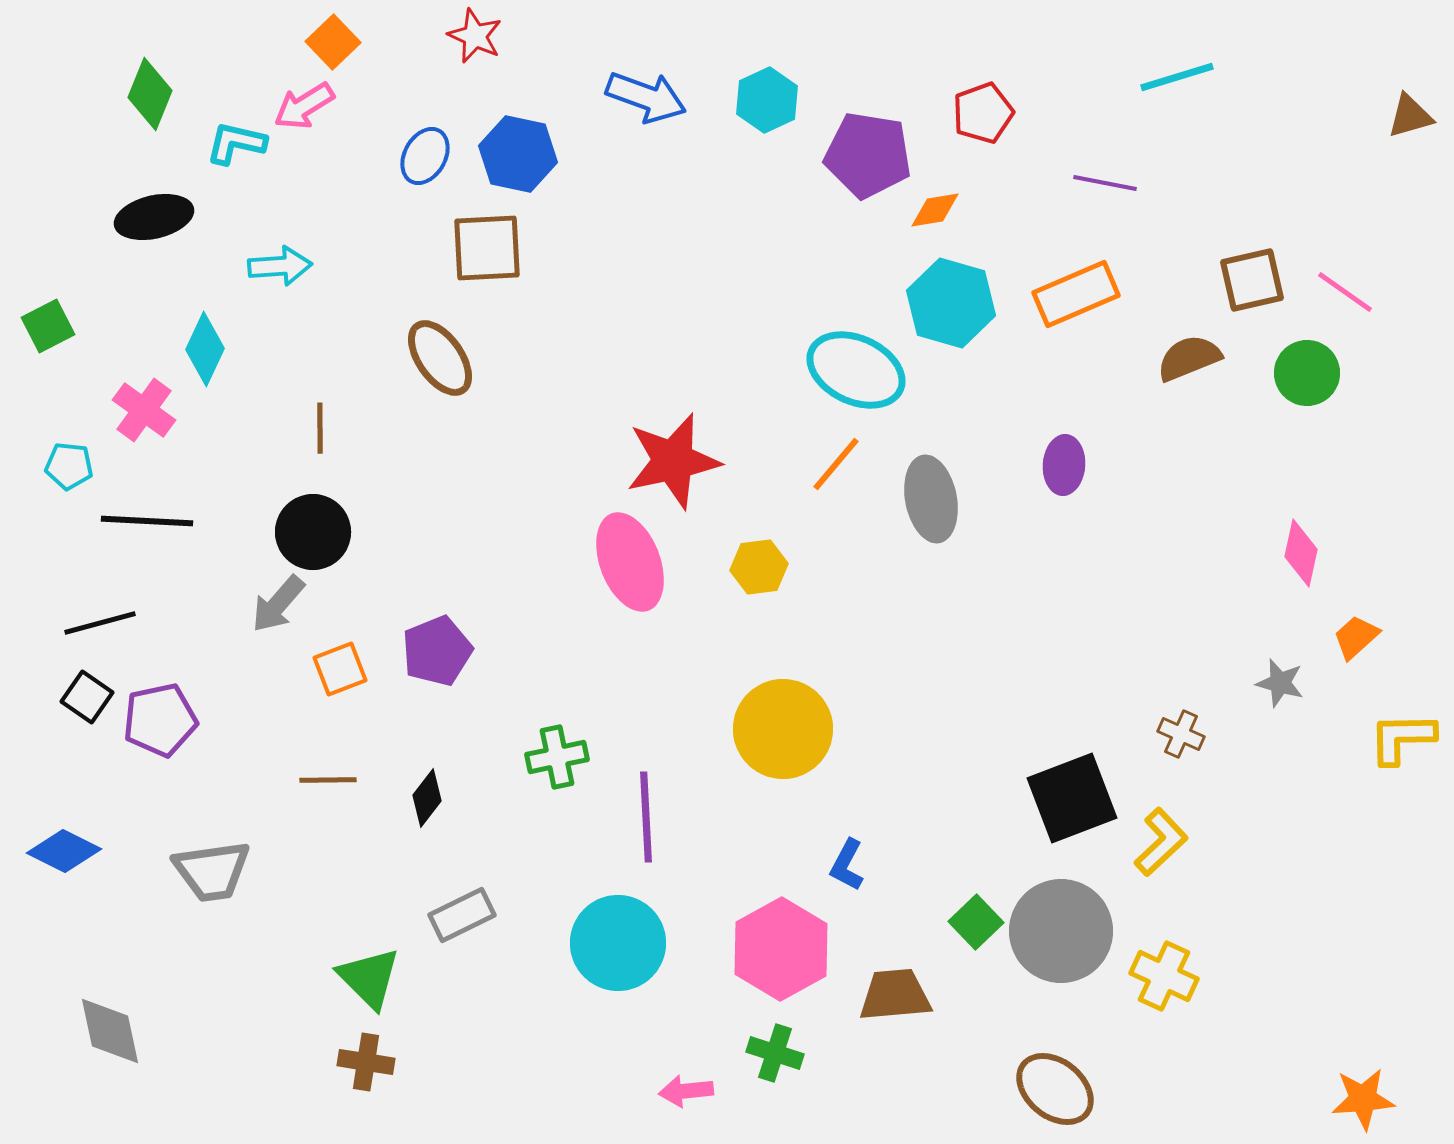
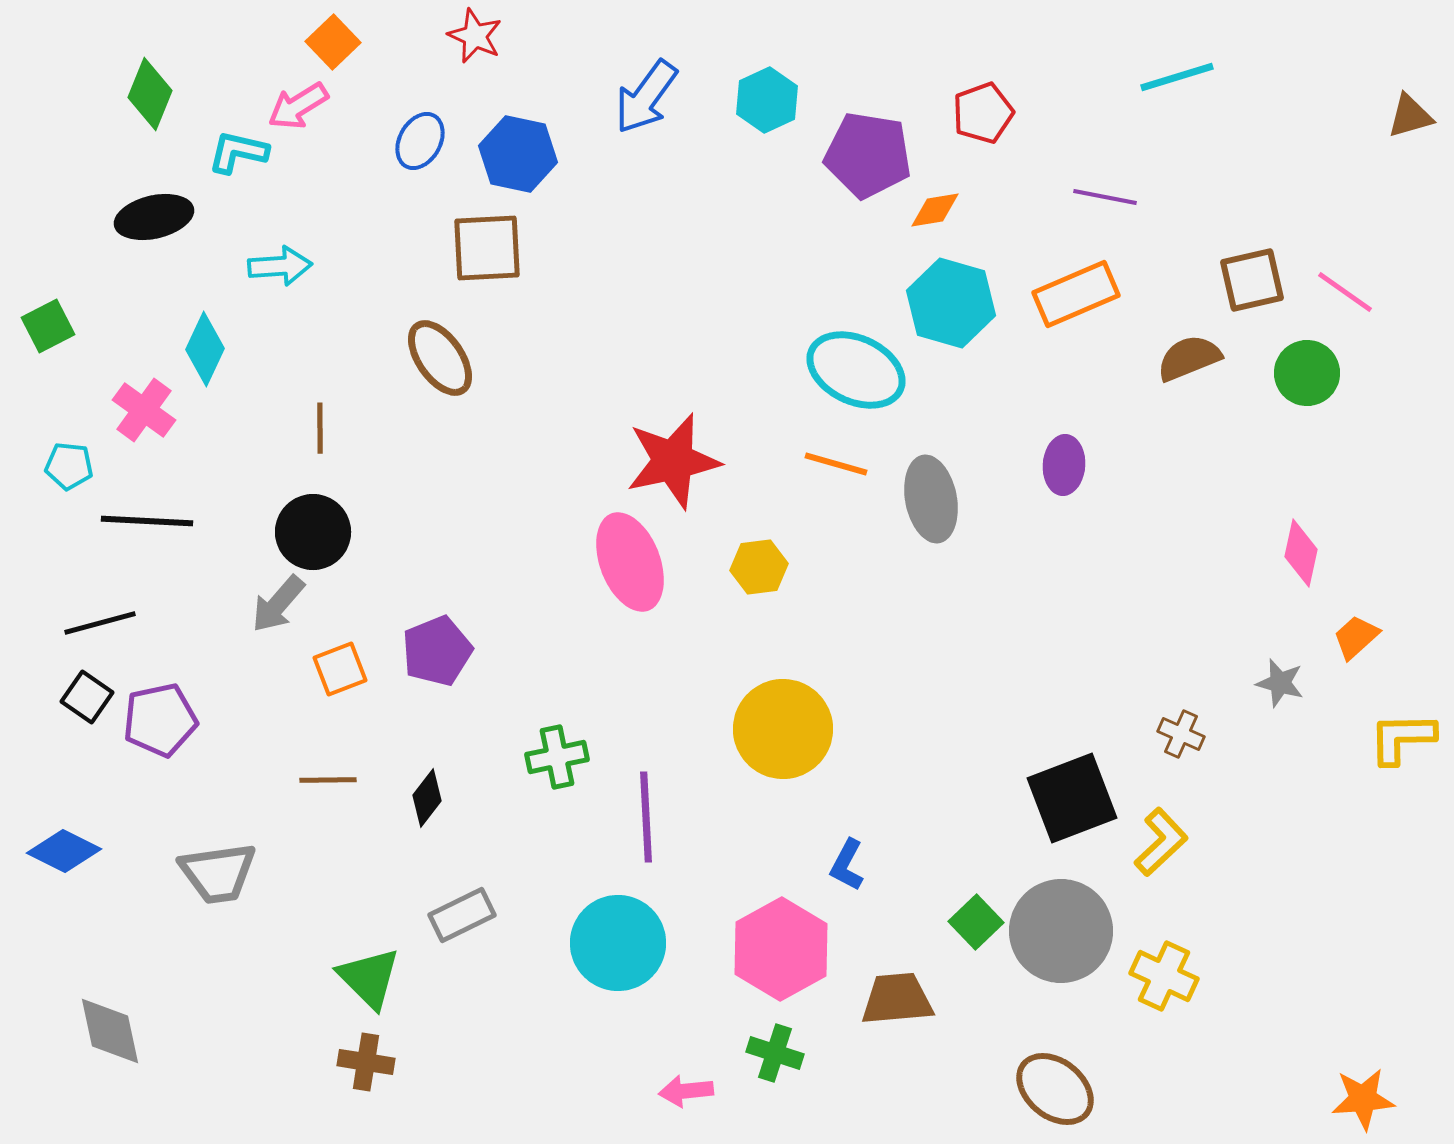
blue arrow at (646, 97): rotated 106 degrees clockwise
pink arrow at (304, 106): moved 6 px left
cyan L-shape at (236, 143): moved 2 px right, 9 px down
blue ellipse at (425, 156): moved 5 px left, 15 px up
purple line at (1105, 183): moved 14 px down
orange line at (836, 464): rotated 66 degrees clockwise
gray trapezoid at (212, 871): moved 6 px right, 2 px down
brown trapezoid at (895, 995): moved 2 px right, 4 px down
